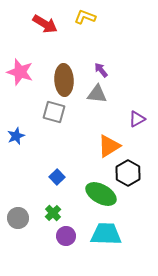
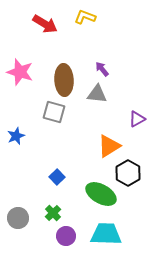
purple arrow: moved 1 px right, 1 px up
